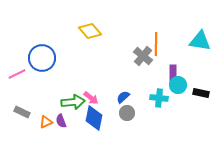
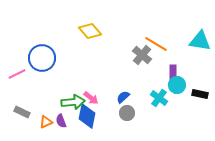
orange line: rotated 60 degrees counterclockwise
gray cross: moved 1 px left, 1 px up
cyan circle: moved 1 px left
black rectangle: moved 1 px left, 1 px down
cyan cross: rotated 30 degrees clockwise
blue diamond: moved 7 px left, 2 px up
